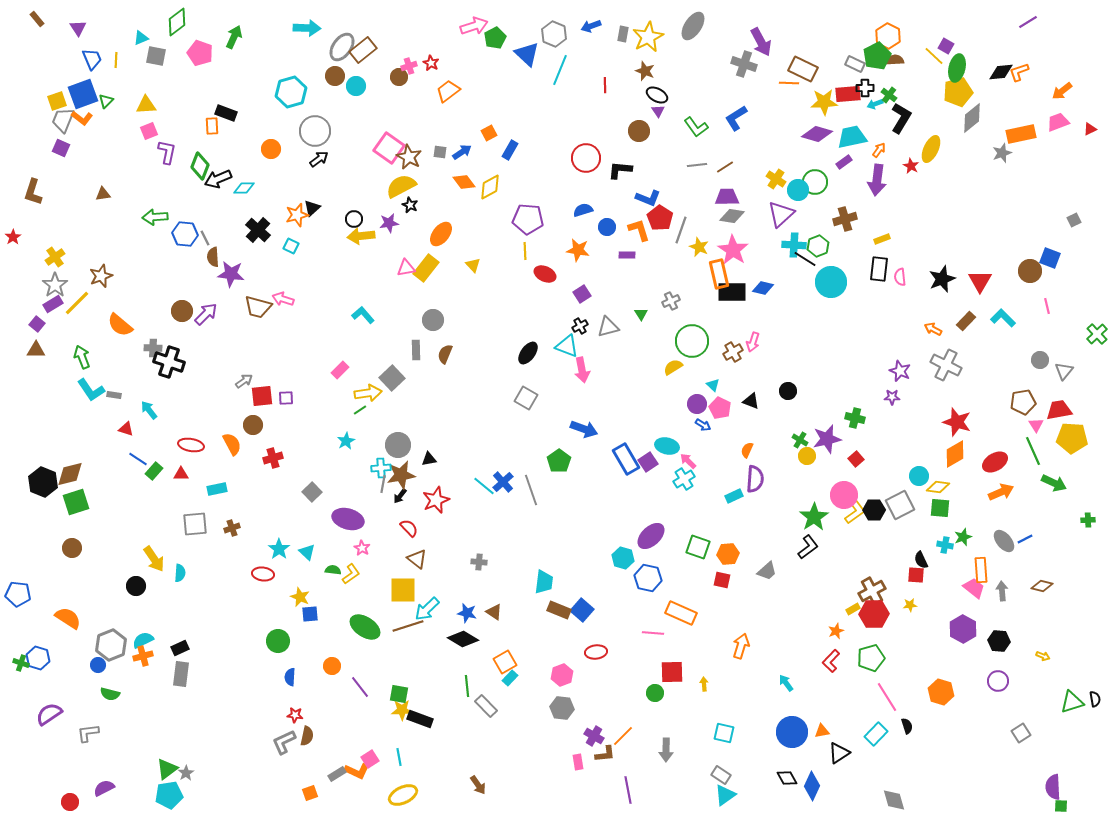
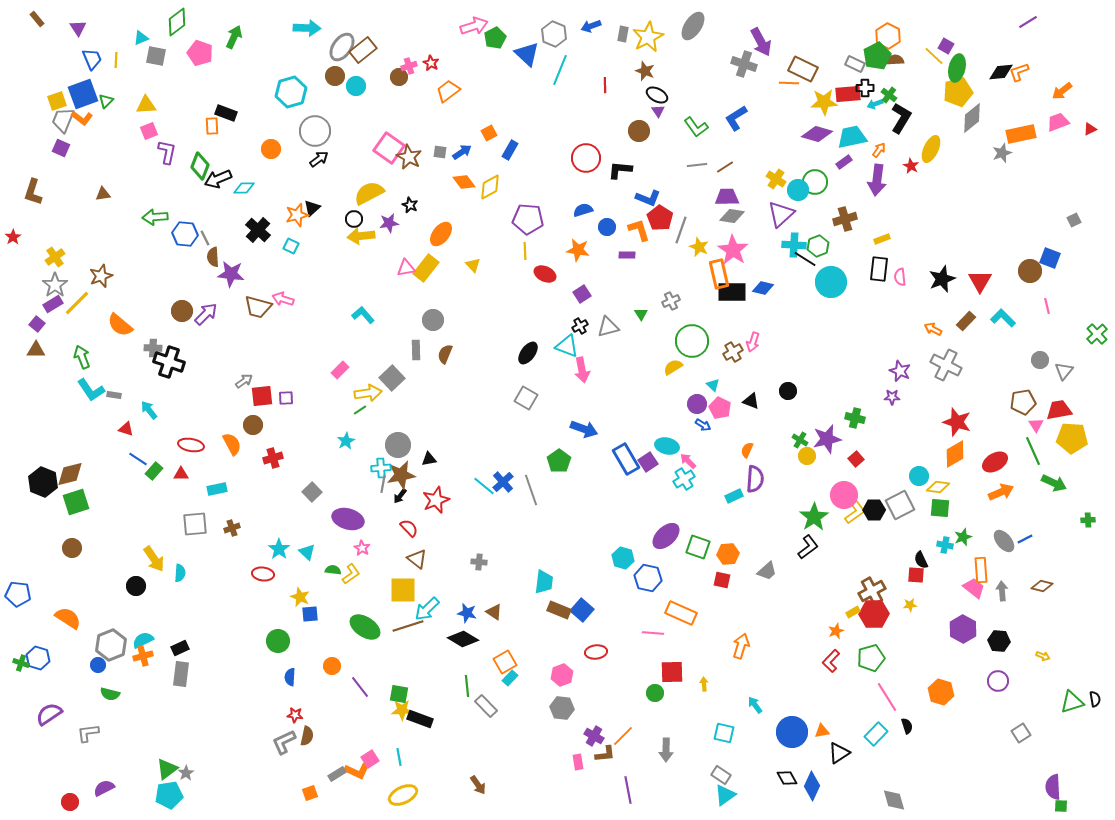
yellow semicircle at (401, 186): moved 32 px left, 7 px down
purple ellipse at (651, 536): moved 15 px right
yellow rectangle at (853, 609): moved 3 px down
cyan arrow at (786, 683): moved 31 px left, 22 px down
